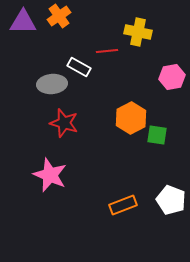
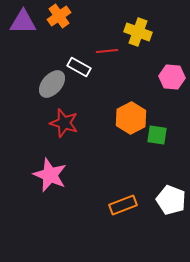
yellow cross: rotated 8 degrees clockwise
pink hexagon: rotated 15 degrees clockwise
gray ellipse: rotated 44 degrees counterclockwise
